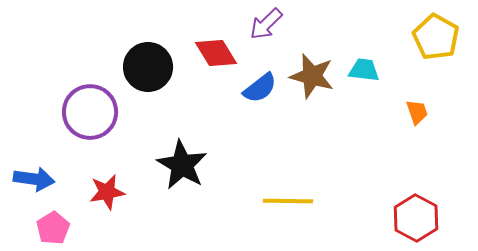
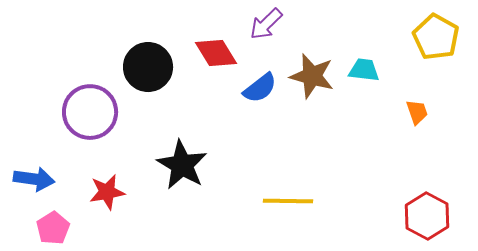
red hexagon: moved 11 px right, 2 px up
